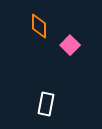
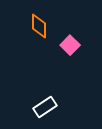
white rectangle: moved 1 px left, 3 px down; rotated 45 degrees clockwise
